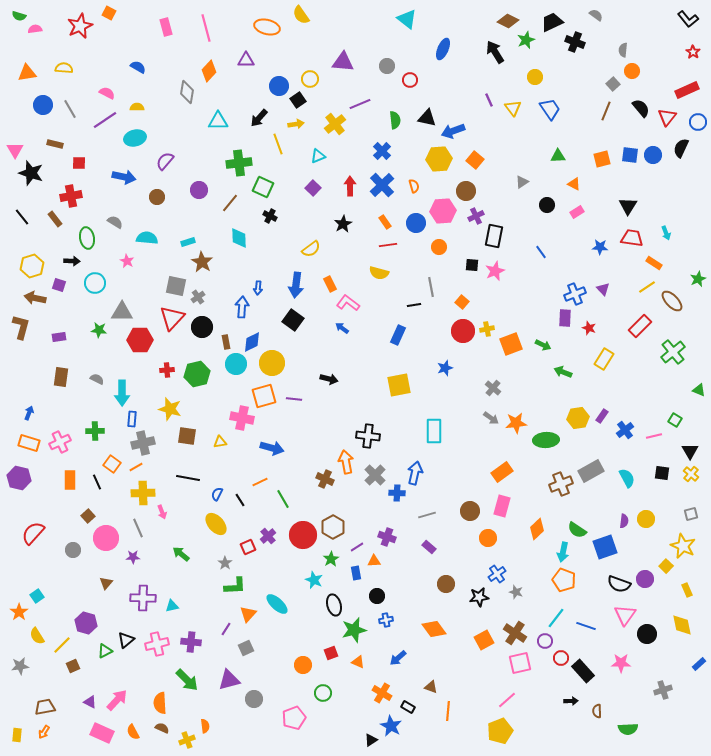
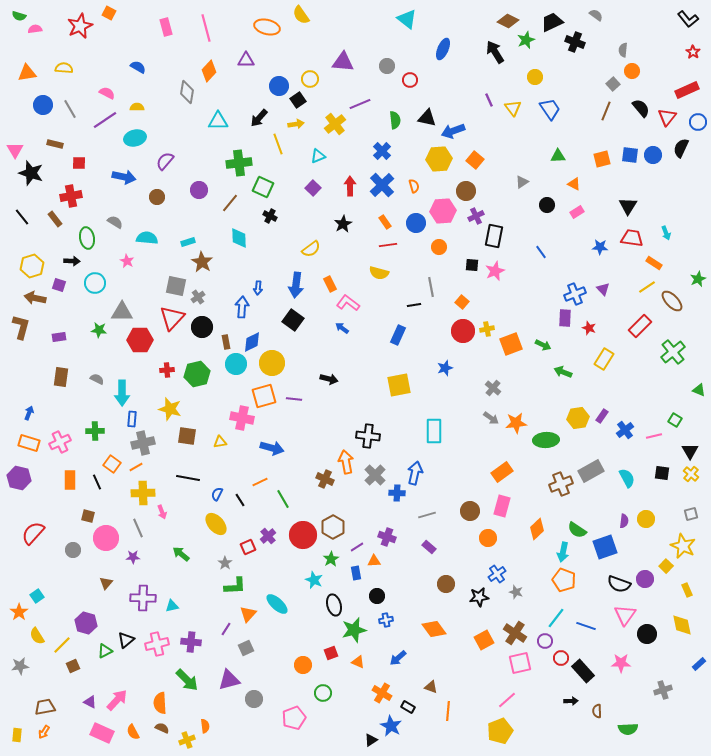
brown square at (88, 516): rotated 32 degrees counterclockwise
